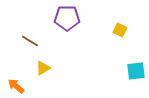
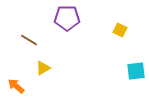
brown line: moved 1 px left, 1 px up
